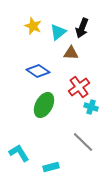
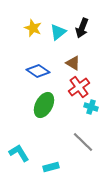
yellow star: moved 2 px down
brown triangle: moved 2 px right, 10 px down; rotated 28 degrees clockwise
